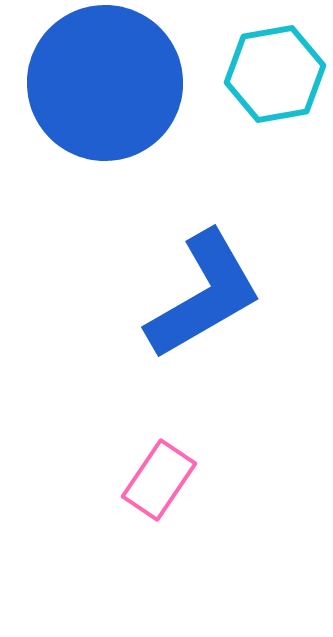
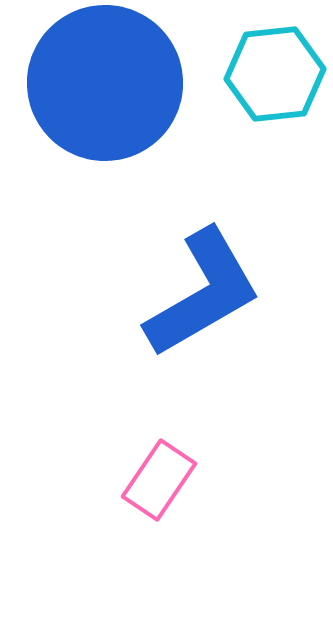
cyan hexagon: rotated 4 degrees clockwise
blue L-shape: moved 1 px left, 2 px up
